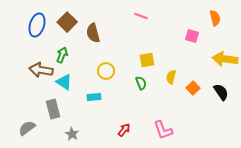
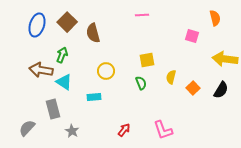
pink line: moved 1 px right, 1 px up; rotated 24 degrees counterclockwise
black semicircle: moved 2 px up; rotated 66 degrees clockwise
gray semicircle: rotated 12 degrees counterclockwise
gray star: moved 3 px up
